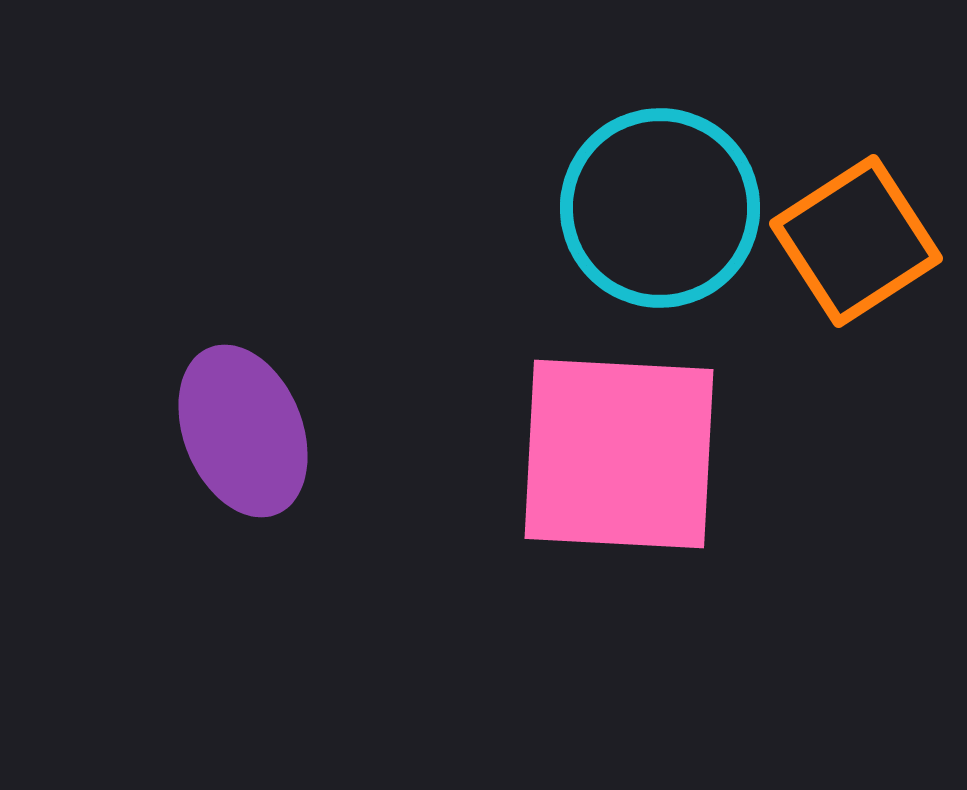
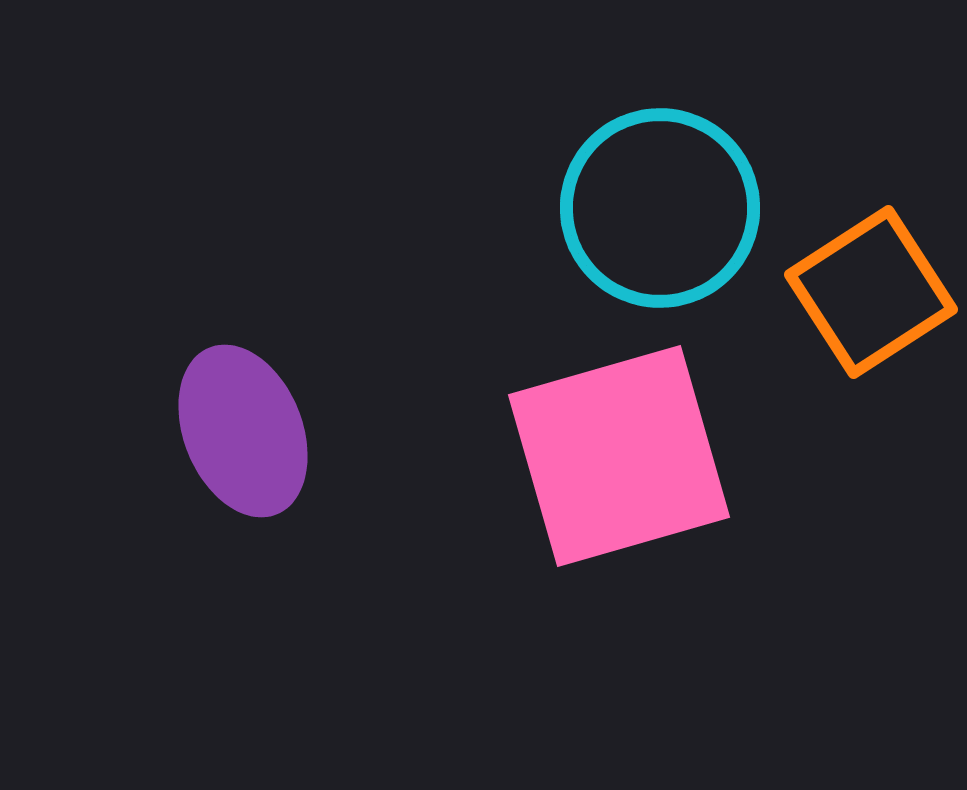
orange square: moved 15 px right, 51 px down
pink square: moved 2 px down; rotated 19 degrees counterclockwise
